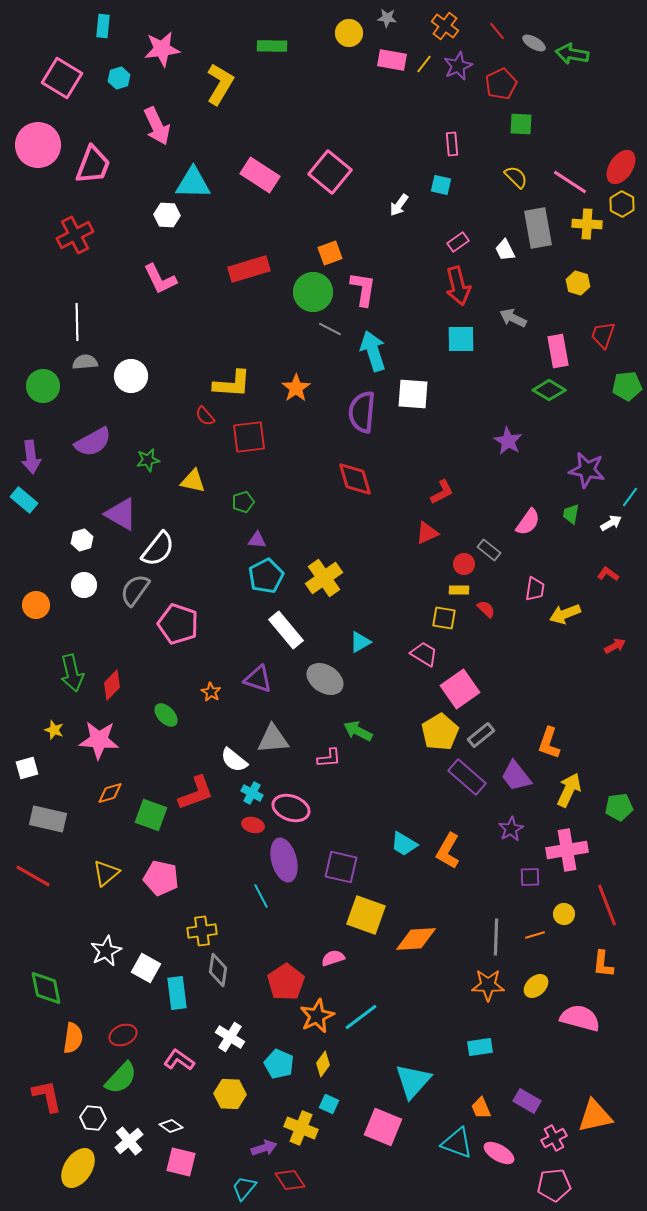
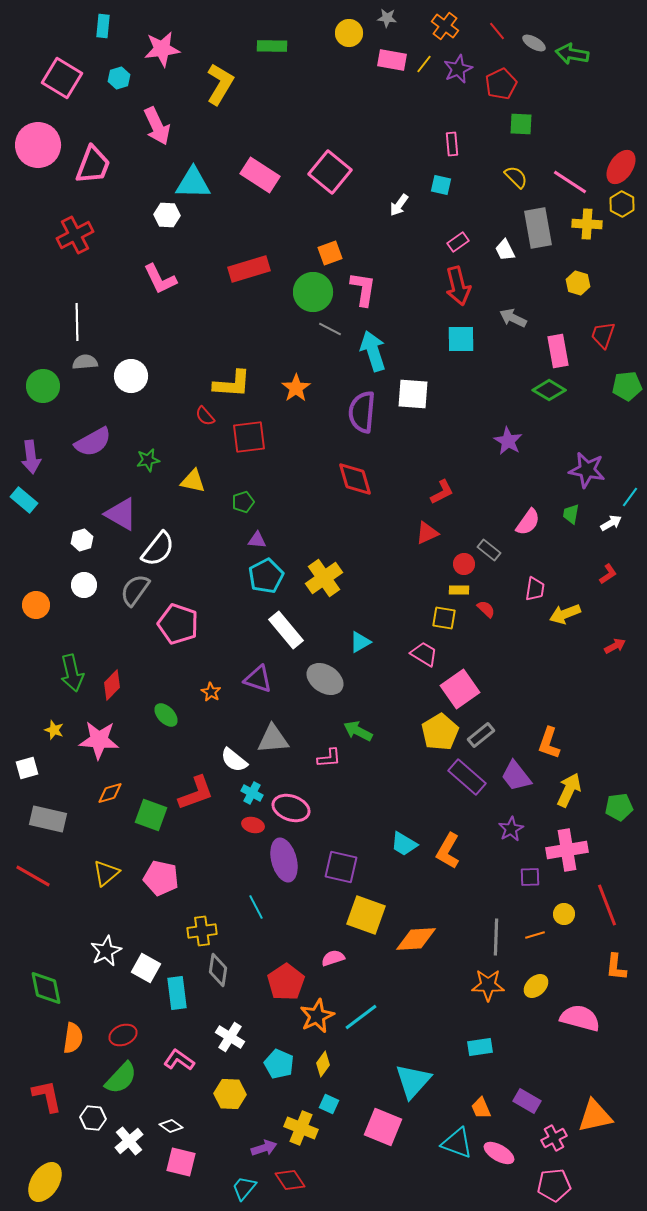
purple star at (458, 66): moved 3 px down
red L-shape at (608, 574): rotated 110 degrees clockwise
cyan line at (261, 896): moved 5 px left, 11 px down
orange L-shape at (603, 964): moved 13 px right, 3 px down
yellow ellipse at (78, 1168): moved 33 px left, 14 px down
